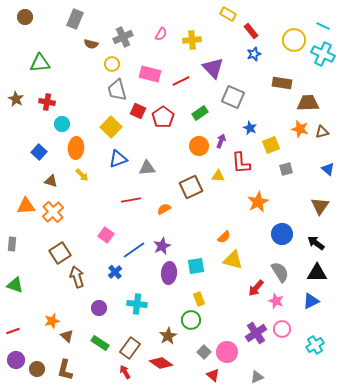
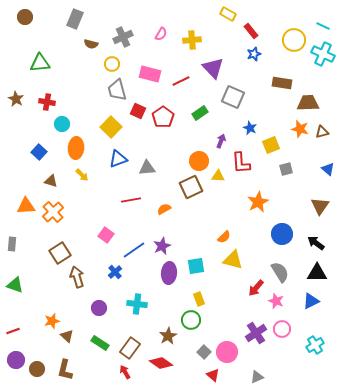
orange circle at (199, 146): moved 15 px down
